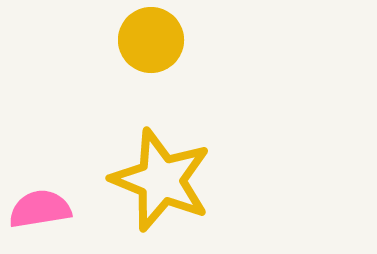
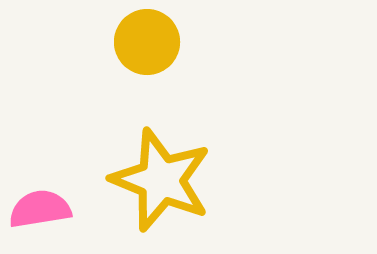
yellow circle: moved 4 px left, 2 px down
